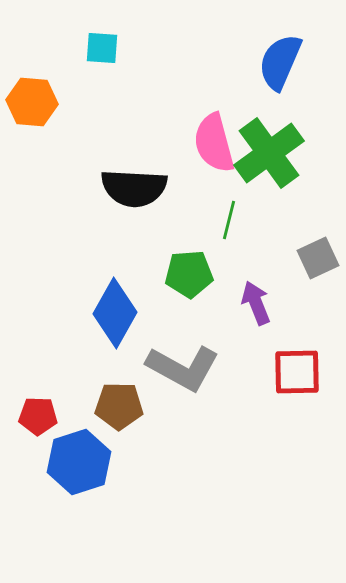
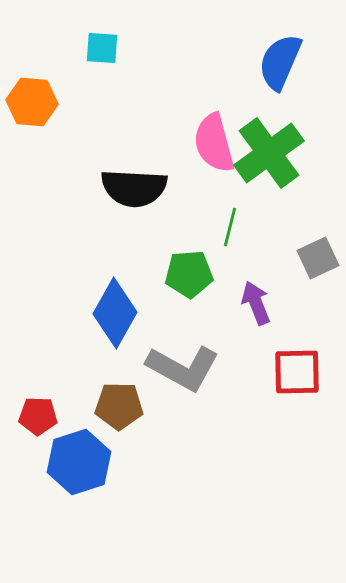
green line: moved 1 px right, 7 px down
